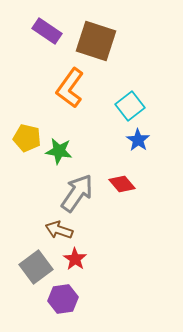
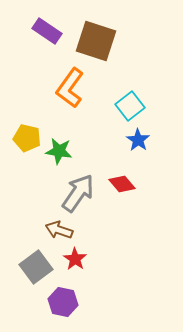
gray arrow: moved 1 px right
purple hexagon: moved 3 px down; rotated 20 degrees clockwise
